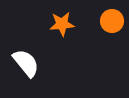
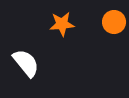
orange circle: moved 2 px right, 1 px down
